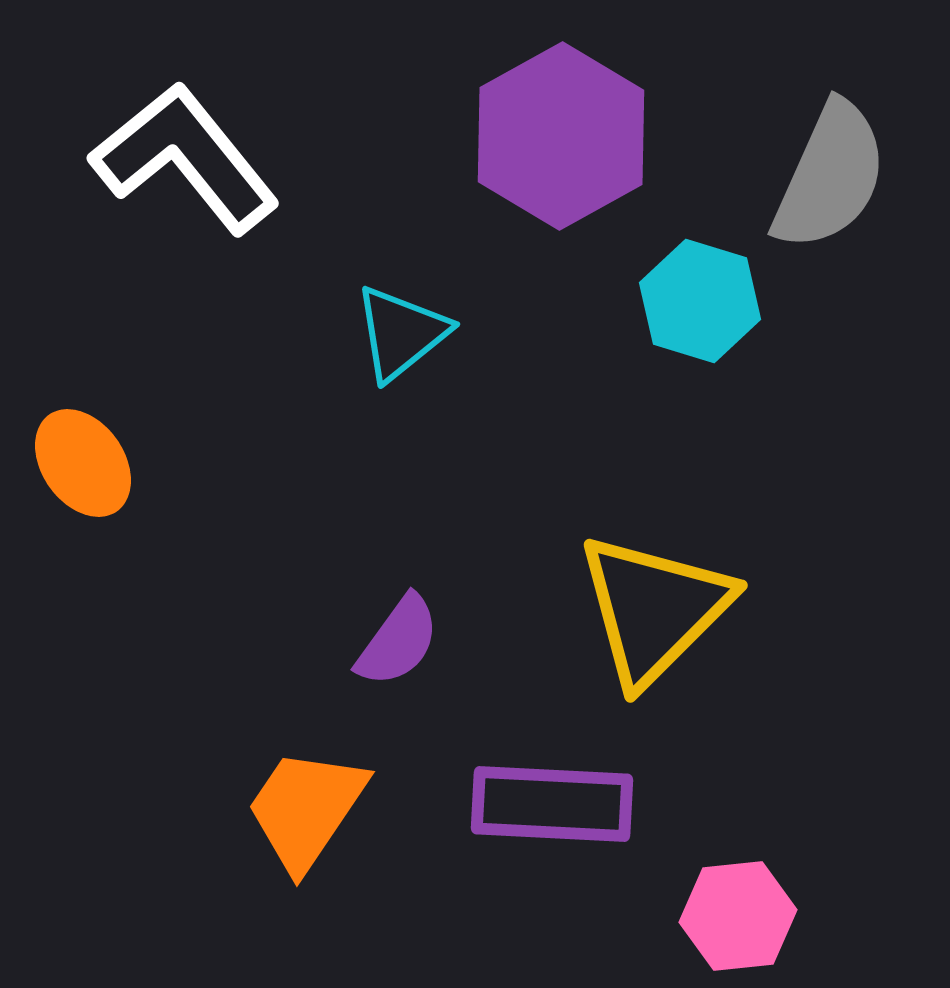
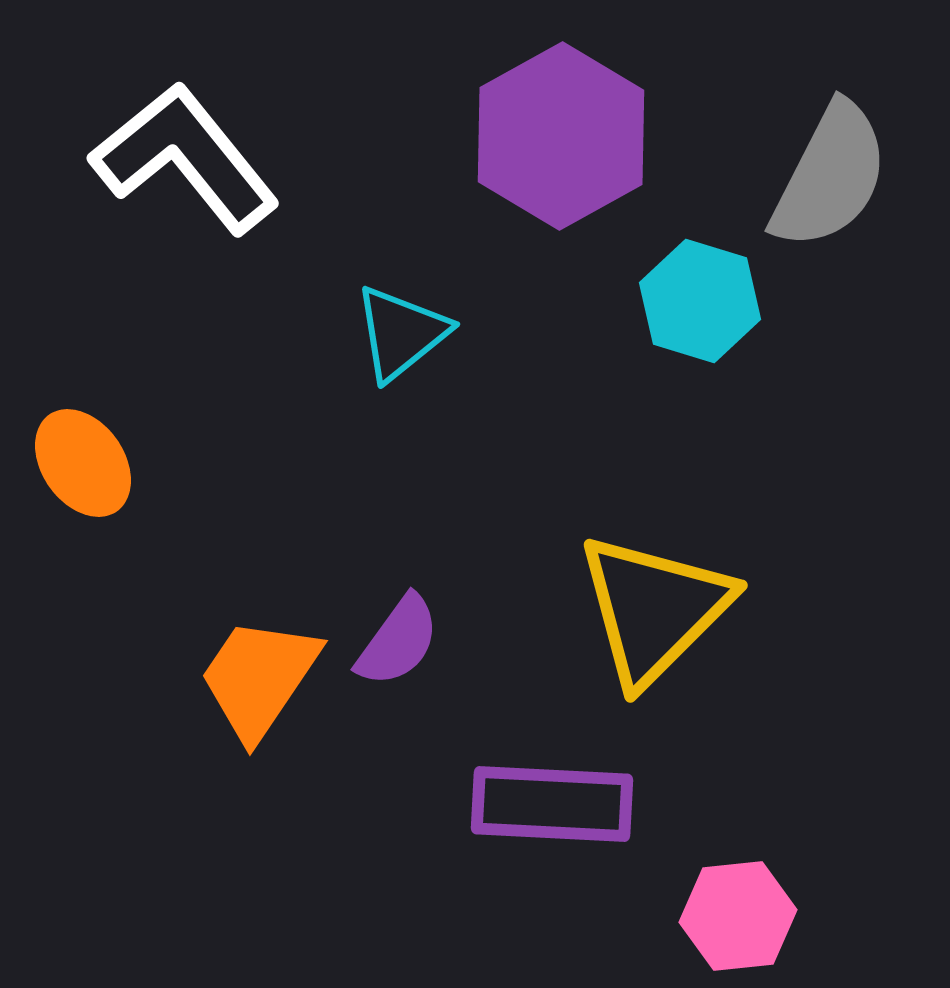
gray semicircle: rotated 3 degrees clockwise
orange trapezoid: moved 47 px left, 131 px up
